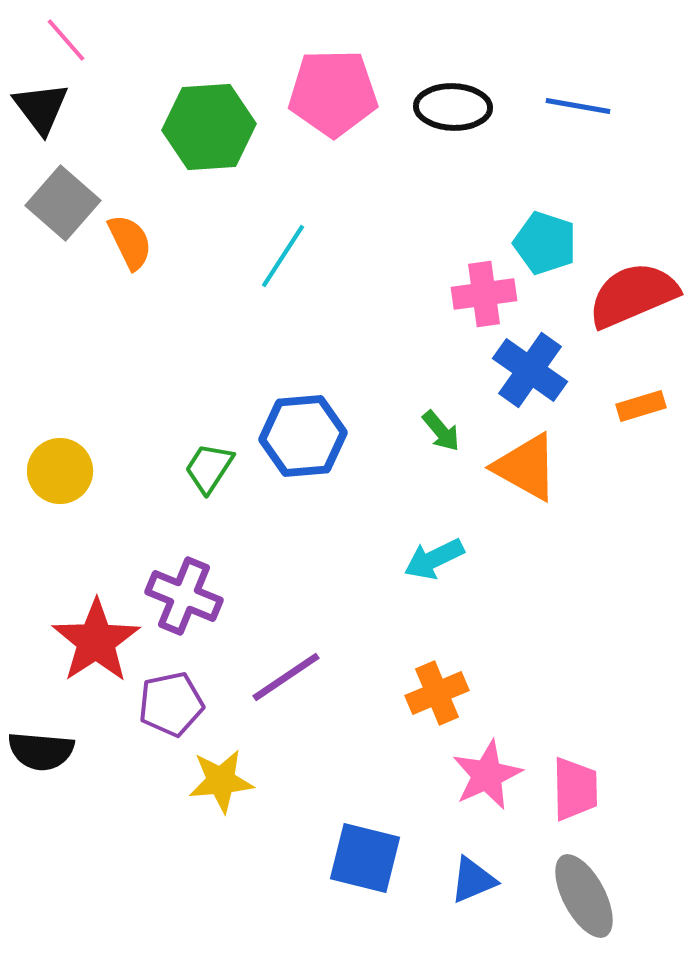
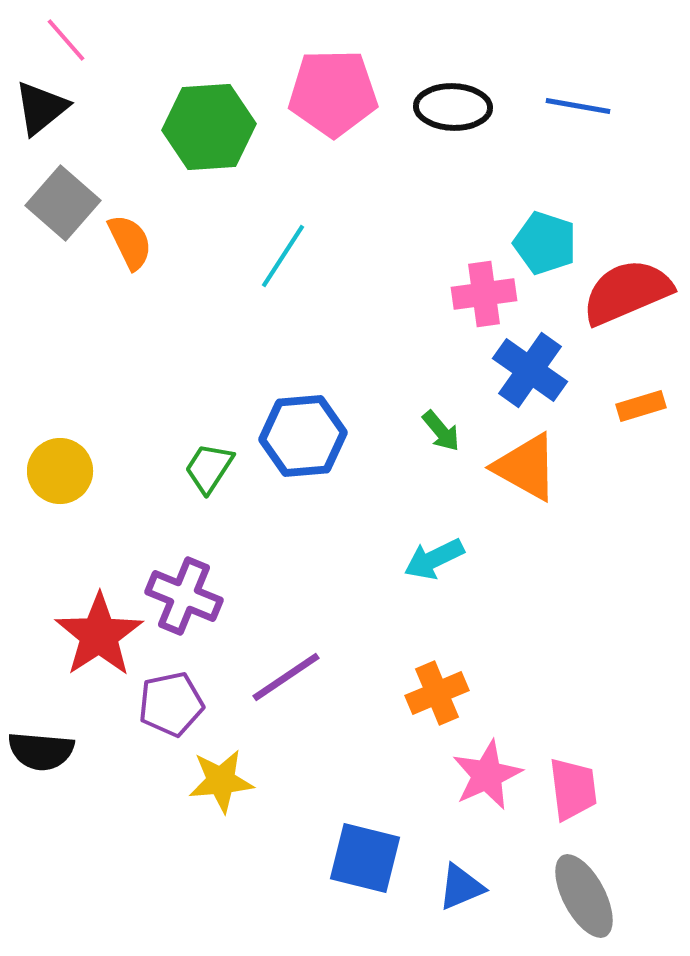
black triangle: rotated 28 degrees clockwise
red semicircle: moved 6 px left, 3 px up
red star: moved 3 px right, 6 px up
pink trapezoid: moved 2 px left; rotated 6 degrees counterclockwise
blue triangle: moved 12 px left, 7 px down
